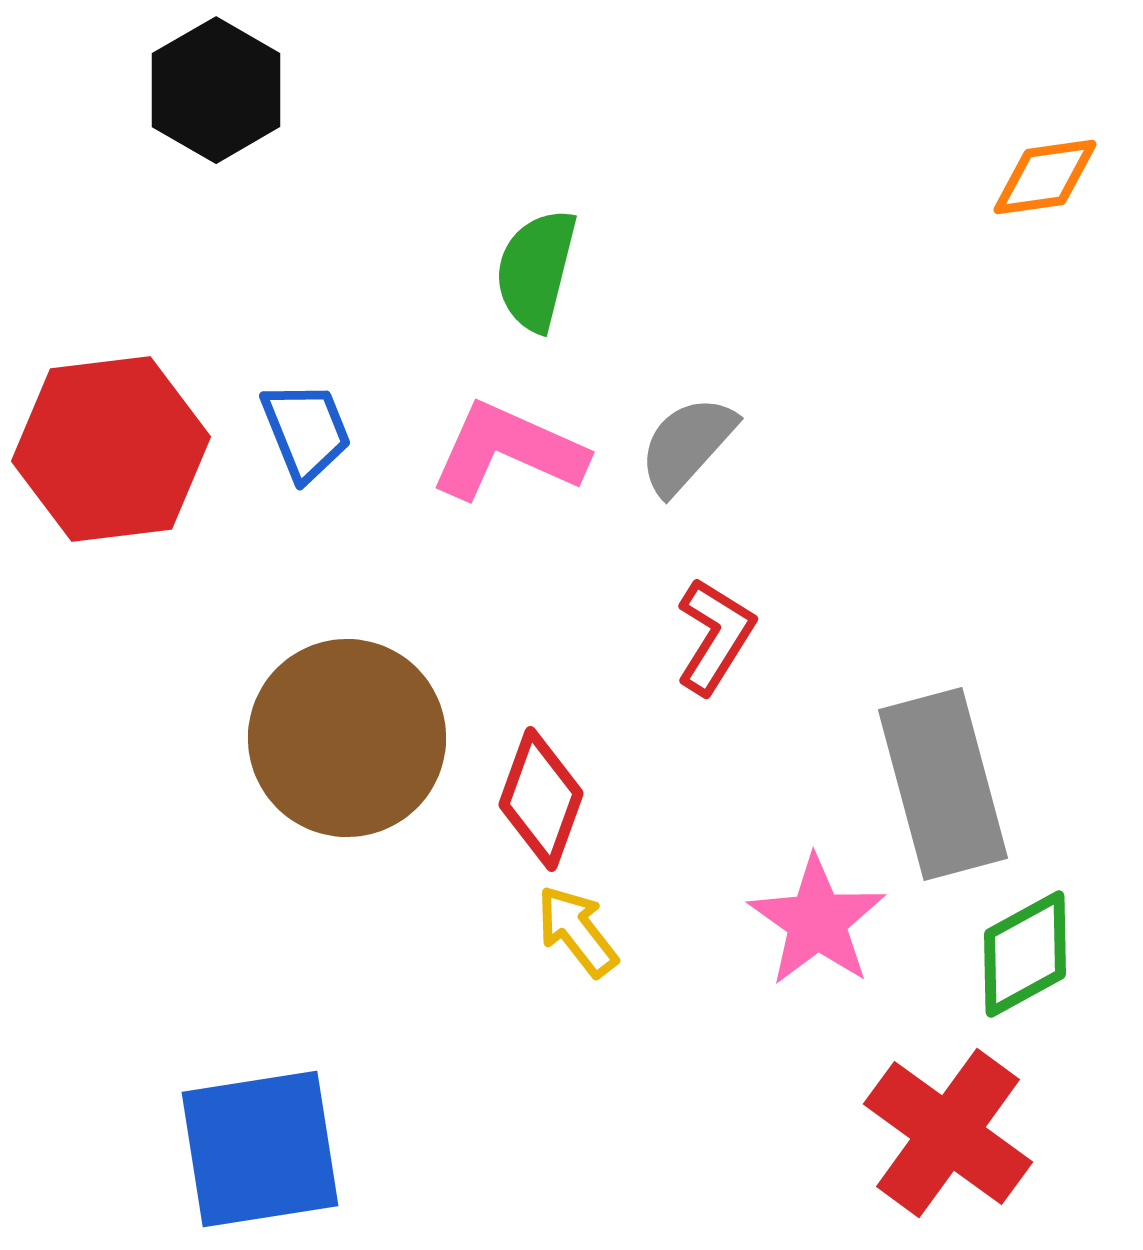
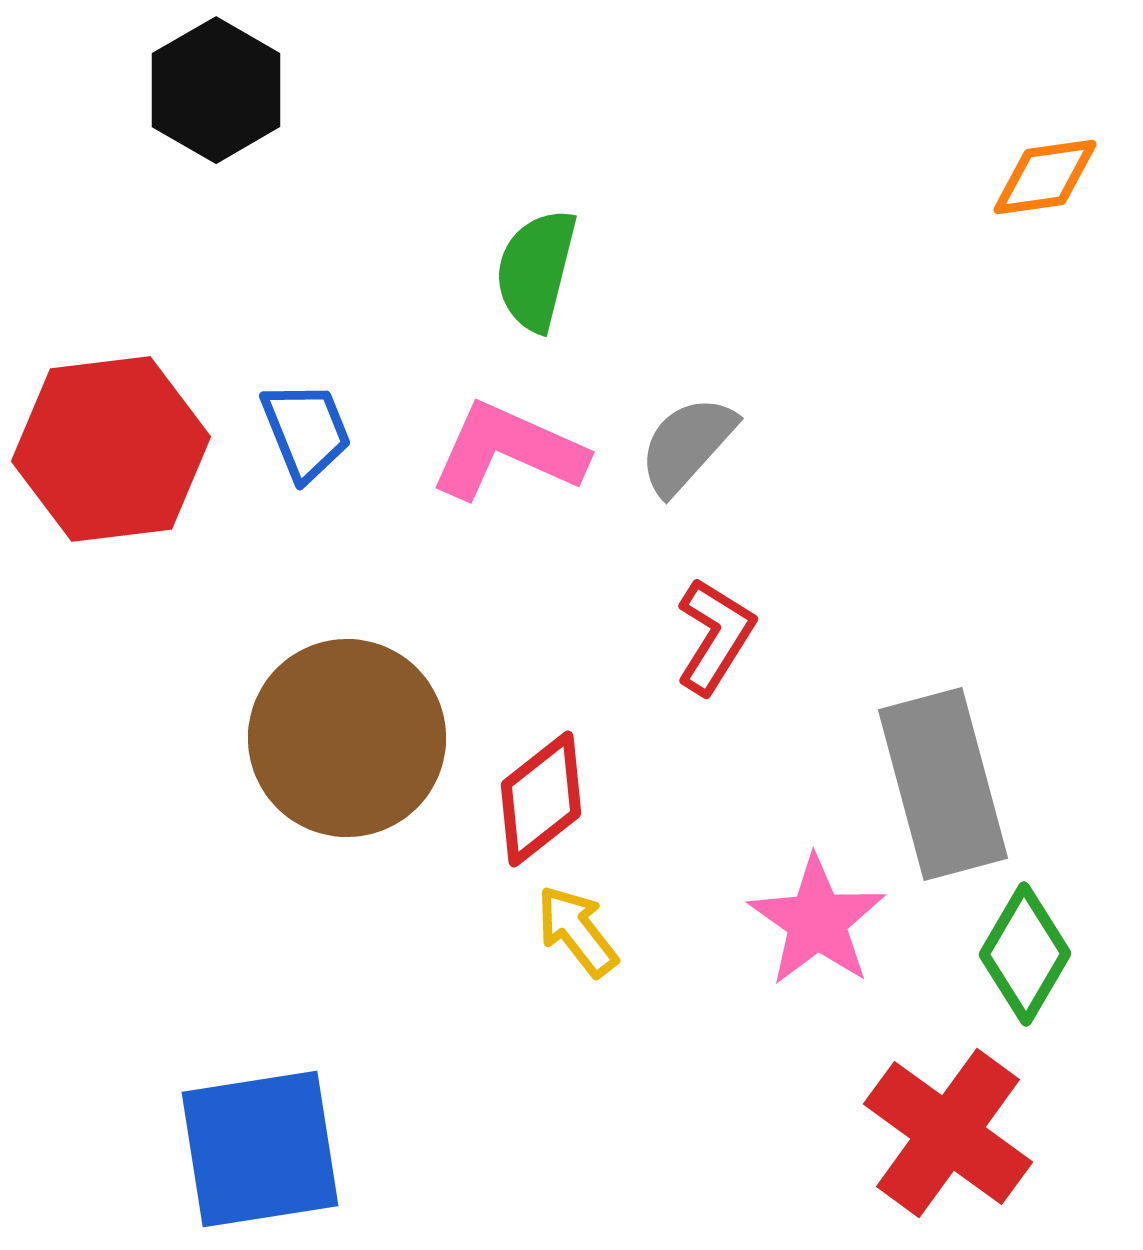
red diamond: rotated 32 degrees clockwise
green diamond: rotated 31 degrees counterclockwise
